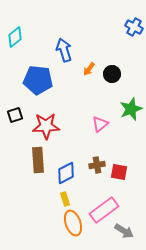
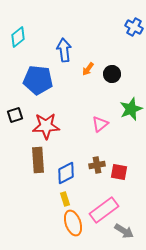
cyan diamond: moved 3 px right
blue arrow: rotated 10 degrees clockwise
orange arrow: moved 1 px left
